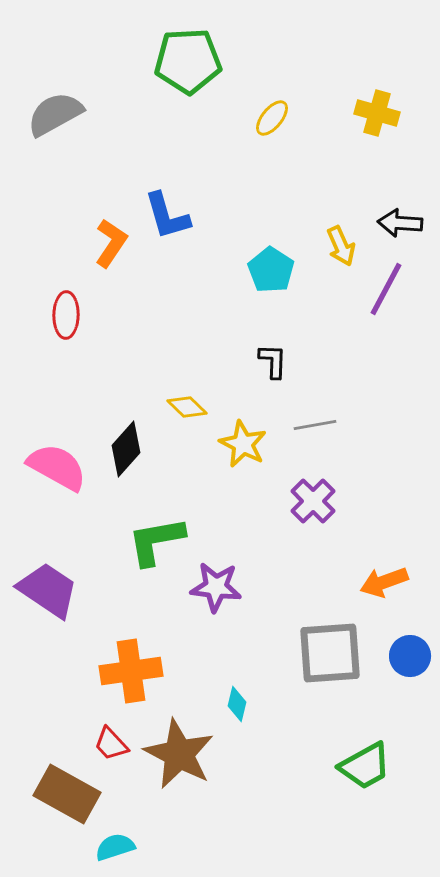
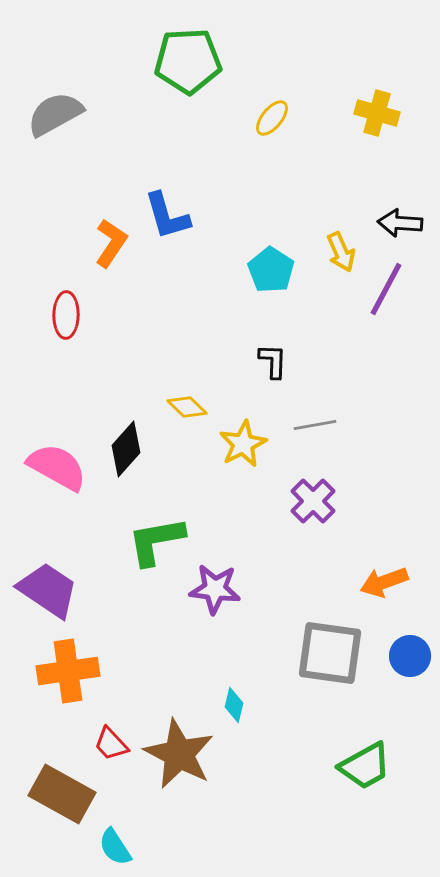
yellow arrow: moved 6 px down
yellow star: rotated 18 degrees clockwise
purple star: moved 1 px left, 2 px down
gray square: rotated 12 degrees clockwise
orange cross: moved 63 px left
cyan diamond: moved 3 px left, 1 px down
brown rectangle: moved 5 px left
cyan semicircle: rotated 105 degrees counterclockwise
